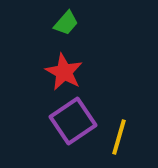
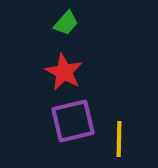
purple square: rotated 21 degrees clockwise
yellow line: moved 2 px down; rotated 15 degrees counterclockwise
